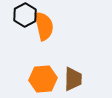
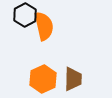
orange hexagon: rotated 20 degrees counterclockwise
